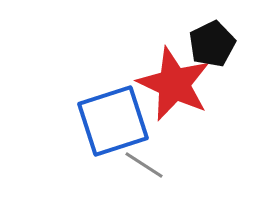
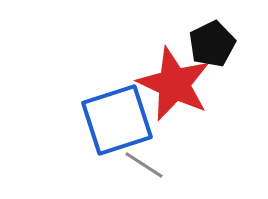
blue square: moved 4 px right, 1 px up
